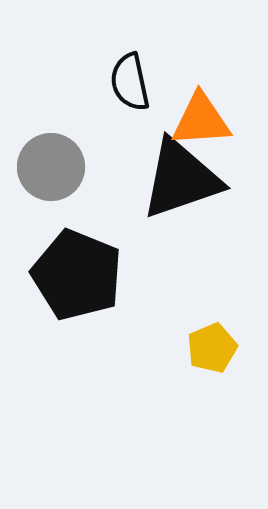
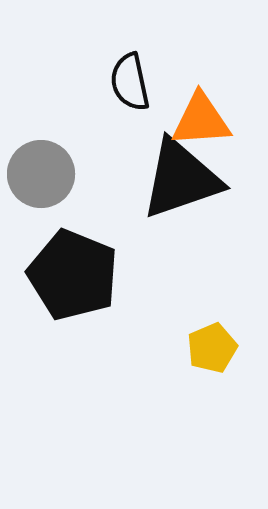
gray circle: moved 10 px left, 7 px down
black pentagon: moved 4 px left
